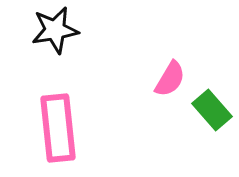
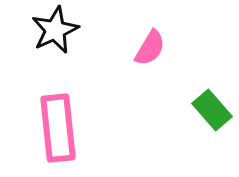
black star: rotated 15 degrees counterclockwise
pink semicircle: moved 20 px left, 31 px up
